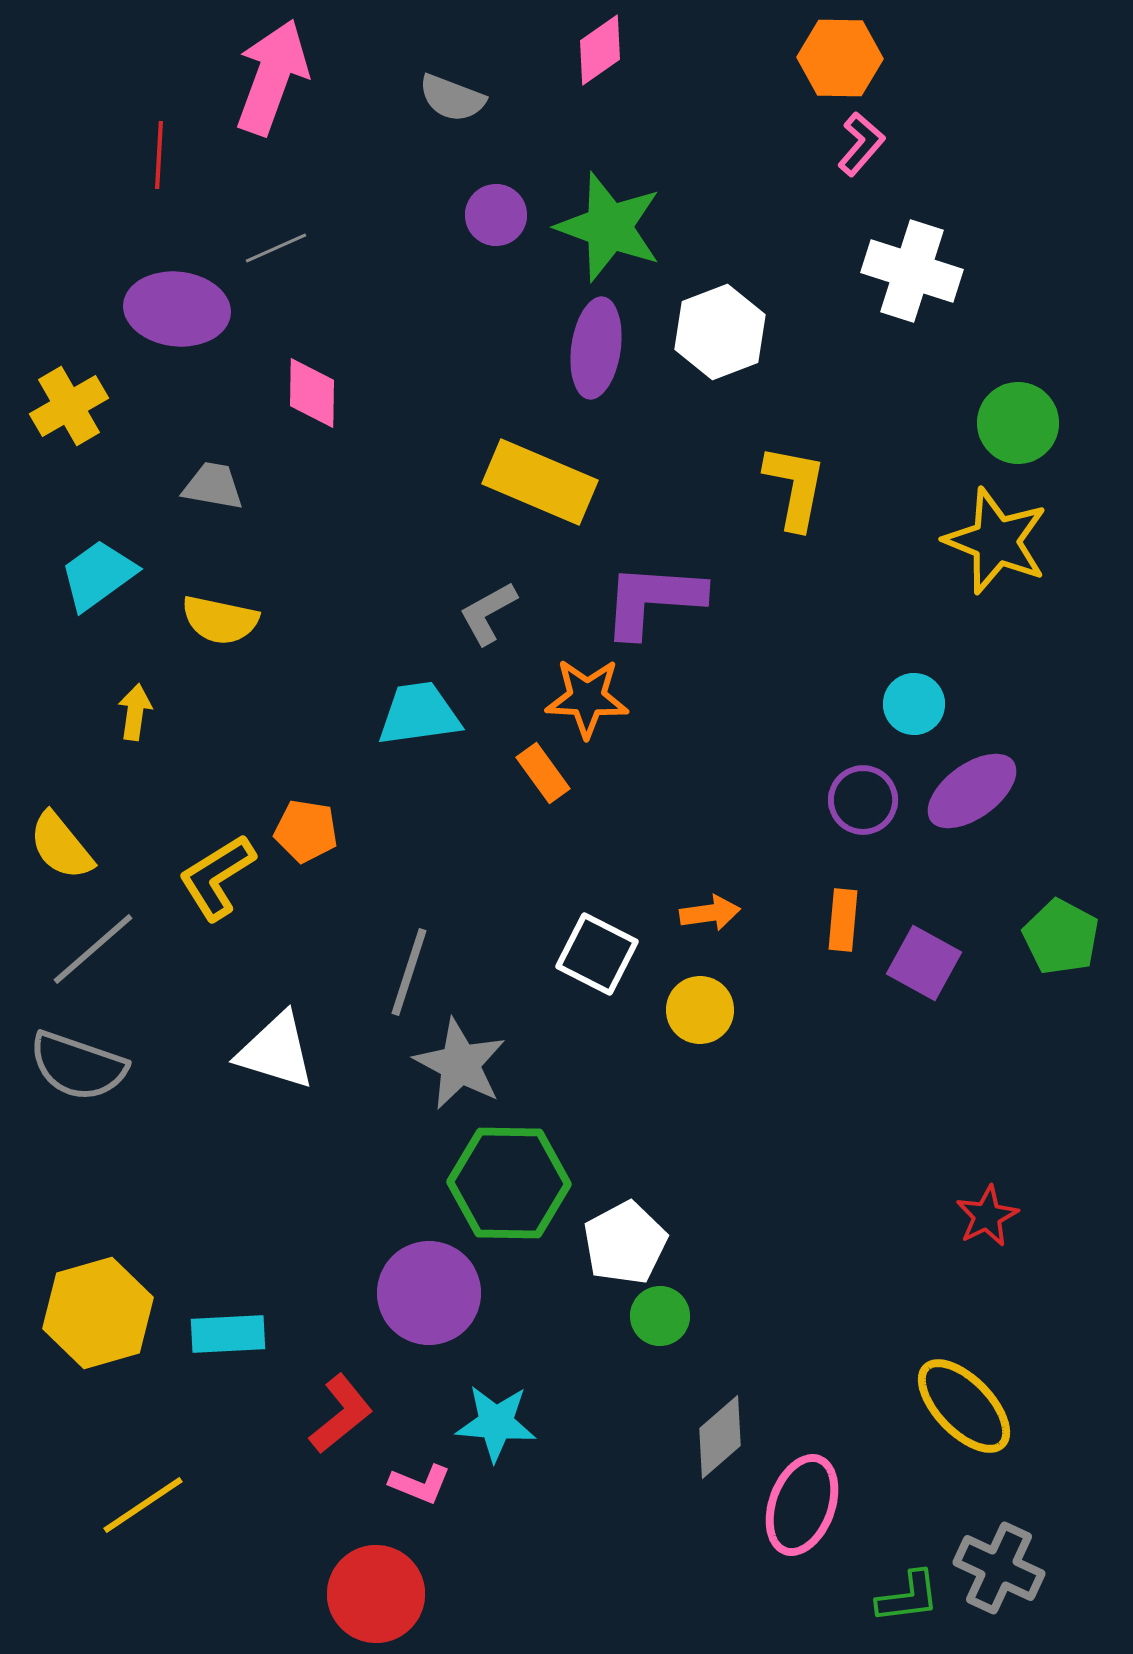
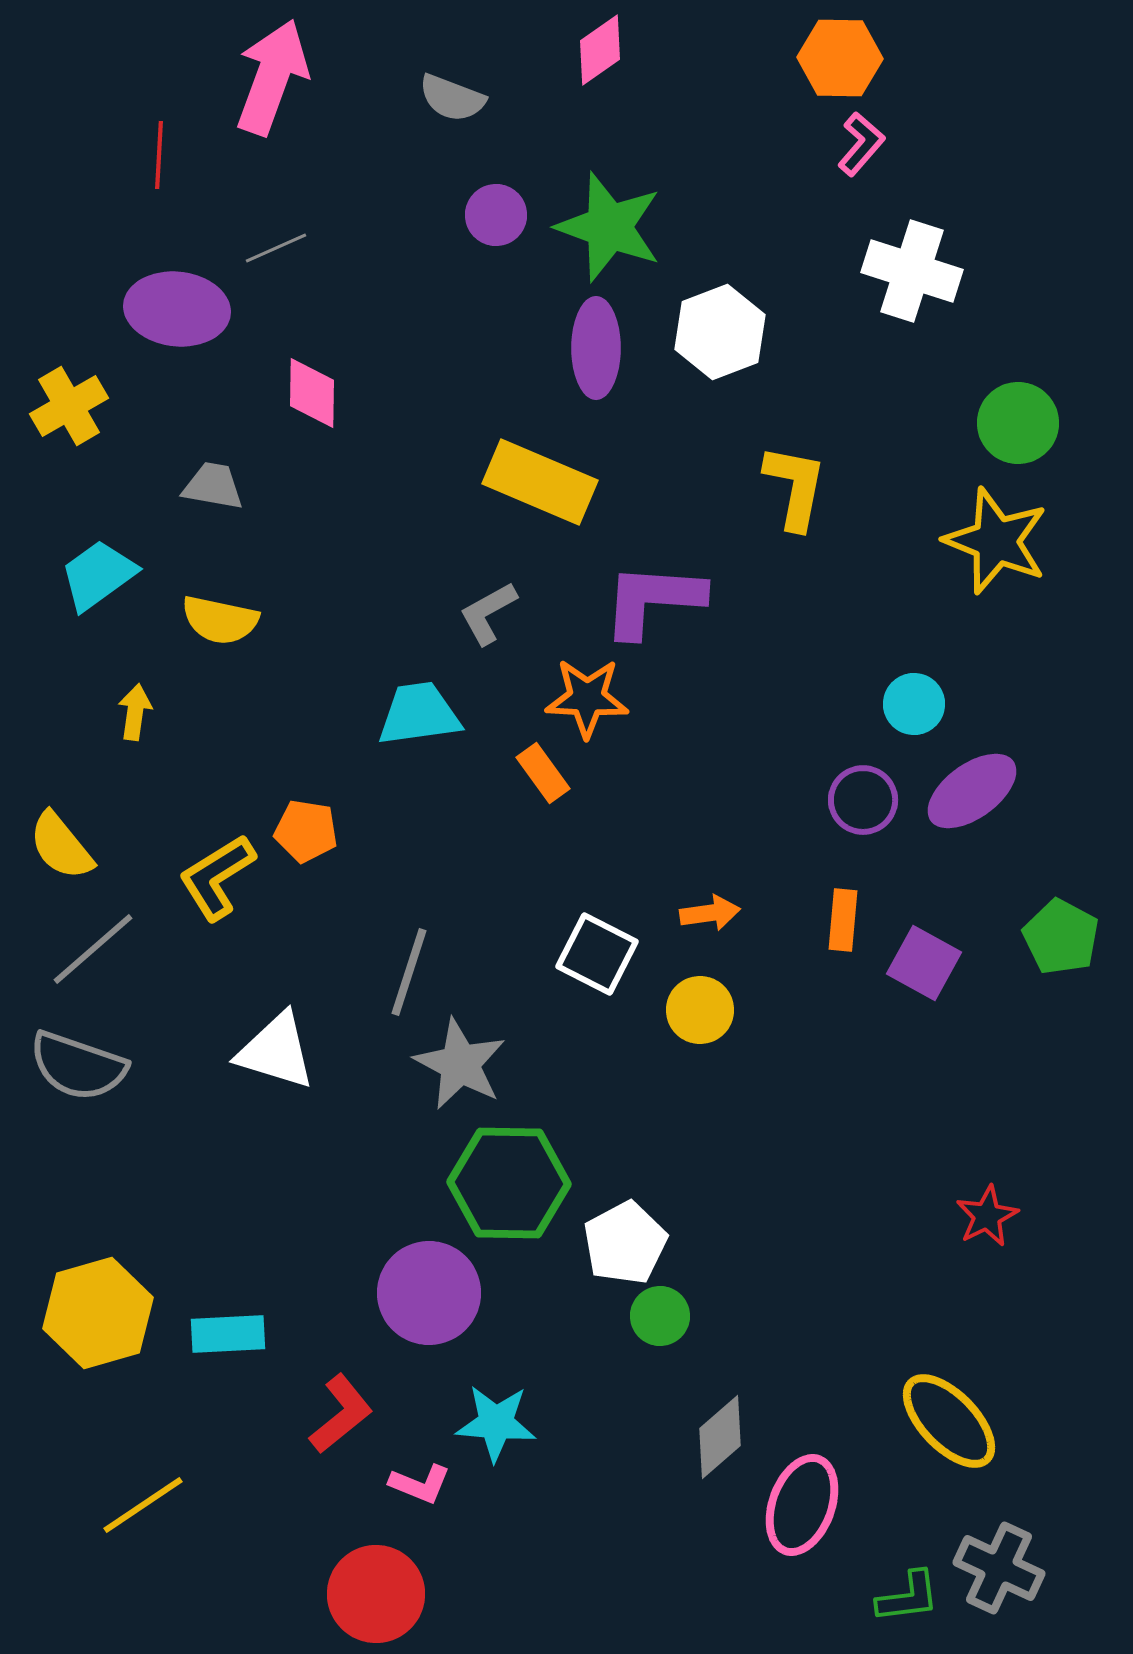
purple ellipse at (596, 348): rotated 8 degrees counterclockwise
yellow ellipse at (964, 1406): moved 15 px left, 15 px down
